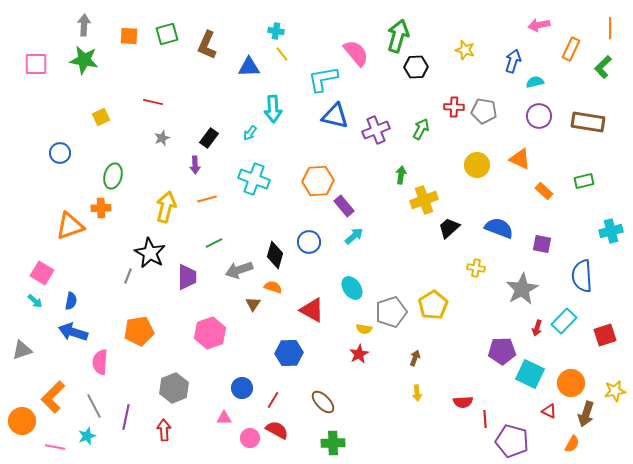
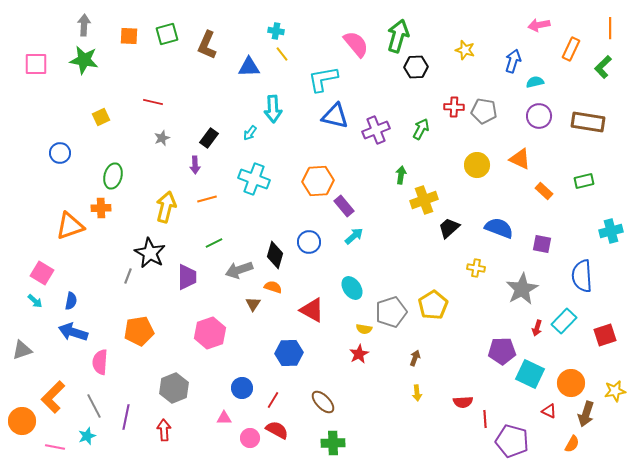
pink semicircle at (356, 53): moved 9 px up
